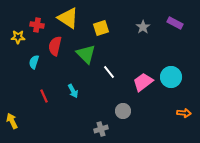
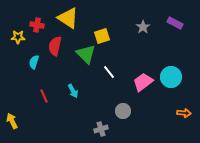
yellow square: moved 1 px right, 8 px down
